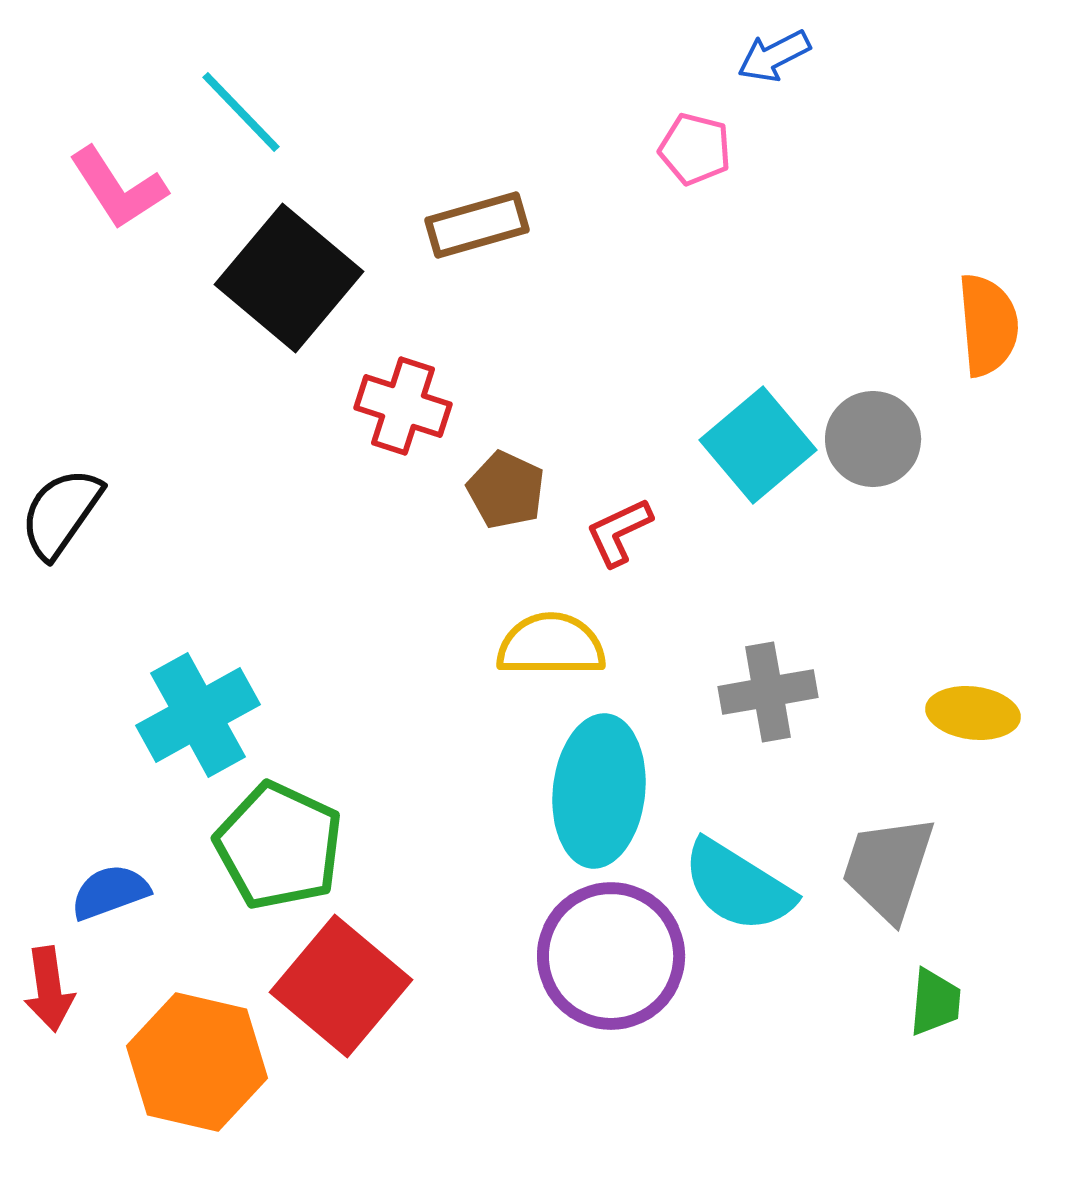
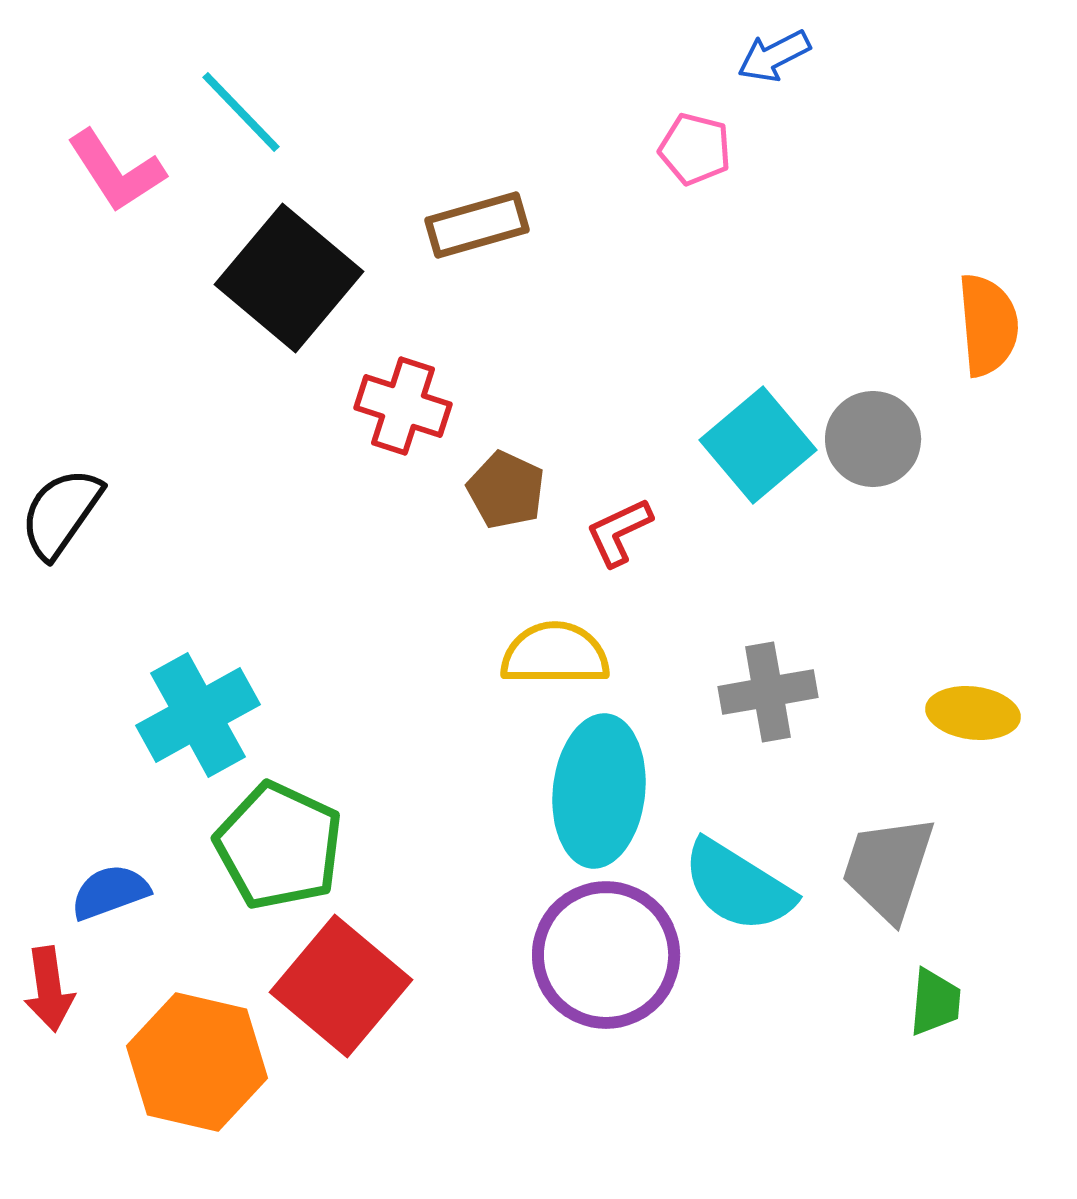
pink L-shape: moved 2 px left, 17 px up
yellow semicircle: moved 4 px right, 9 px down
purple circle: moved 5 px left, 1 px up
